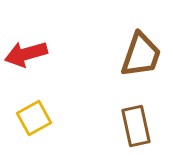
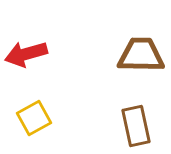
brown trapezoid: rotated 108 degrees counterclockwise
